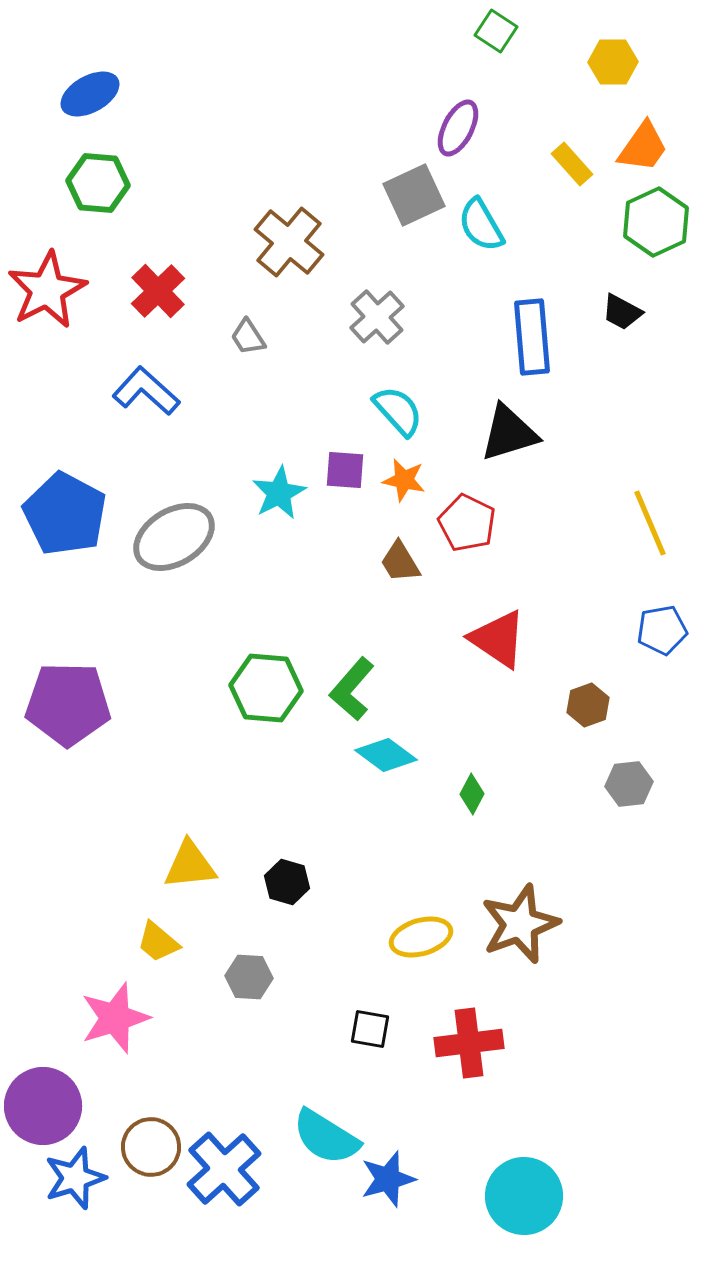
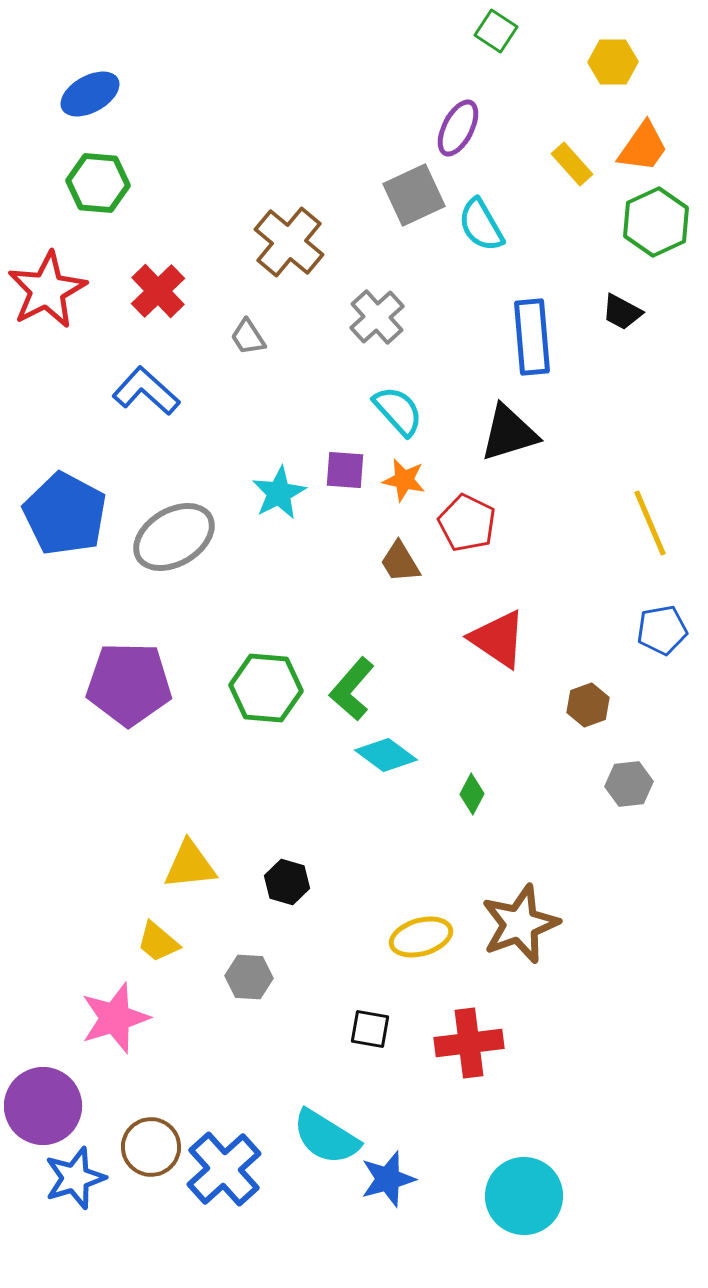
purple pentagon at (68, 704): moved 61 px right, 20 px up
